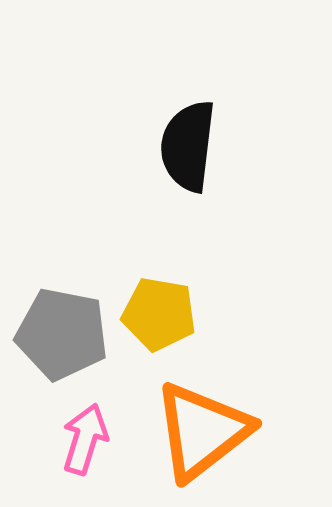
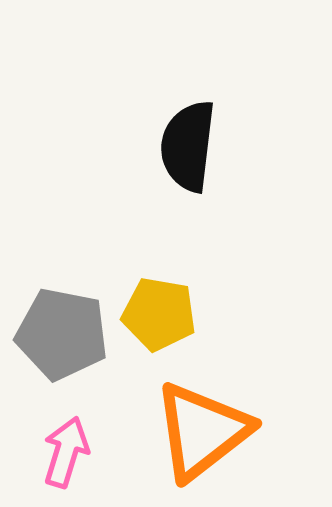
pink arrow: moved 19 px left, 13 px down
